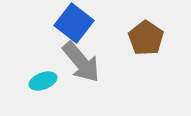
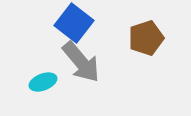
brown pentagon: rotated 20 degrees clockwise
cyan ellipse: moved 1 px down
